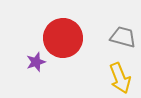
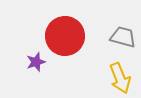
red circle: moved 2 px right, 2 px up
